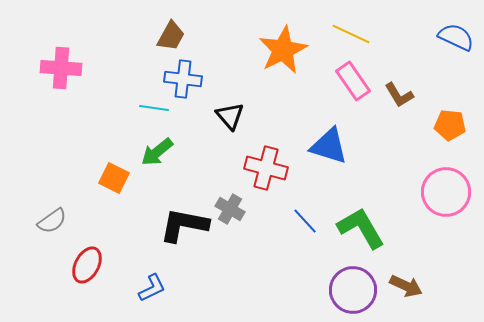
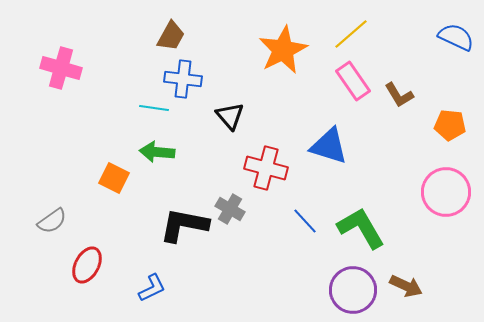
yellow line: rotated 66 degrees counterclockwise
pink cross: rotated 12 degrees clockwise
green arrow: rotated 44 degrees clockwise
